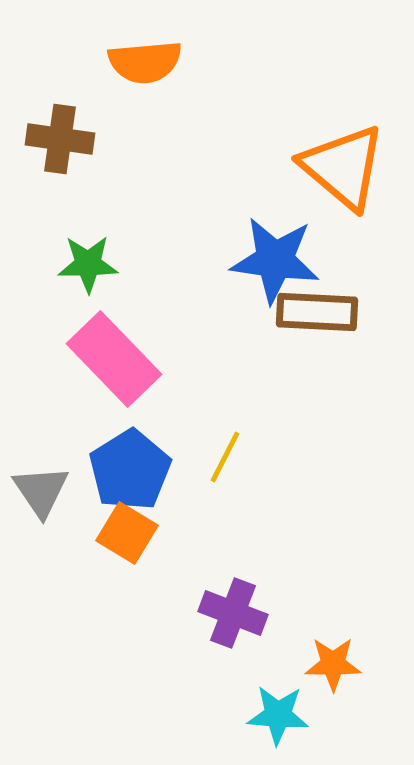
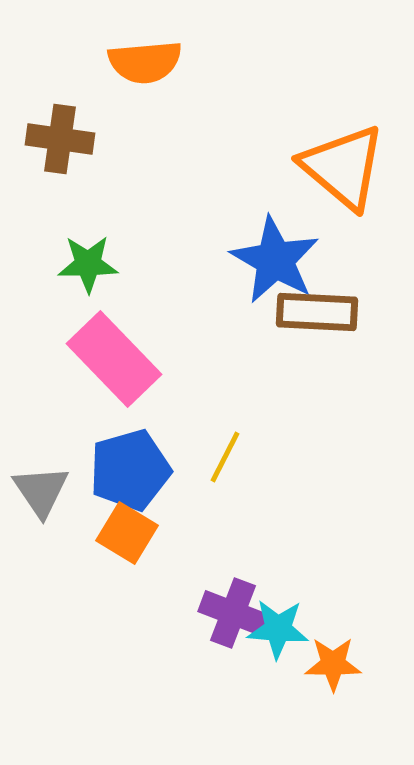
blue star: rotated 22 degrees clockwise
blue pentagon: rotated 16 degrees clockwise
cyan star: moved 86 px up
